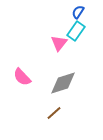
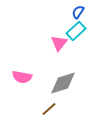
cyan rectangle: rotated 12 degrees clockwise
pink semicircle: rotated 36 degrees counterclockwise
brown line: moved 5 px left, 4 px up
